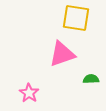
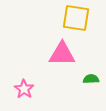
pink triangle: rotated 20 degrees clockwise
pink star: moved 5 px left, 4 px up
